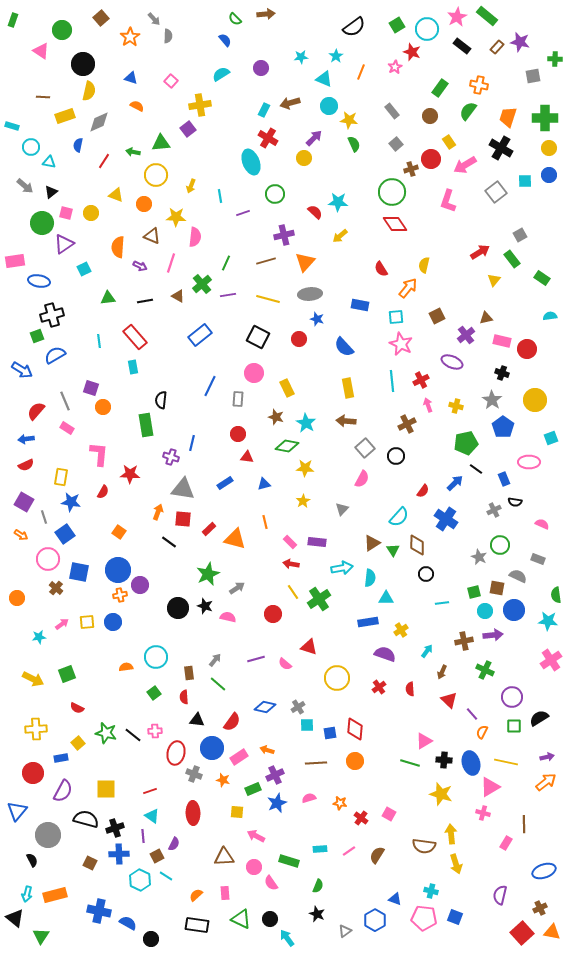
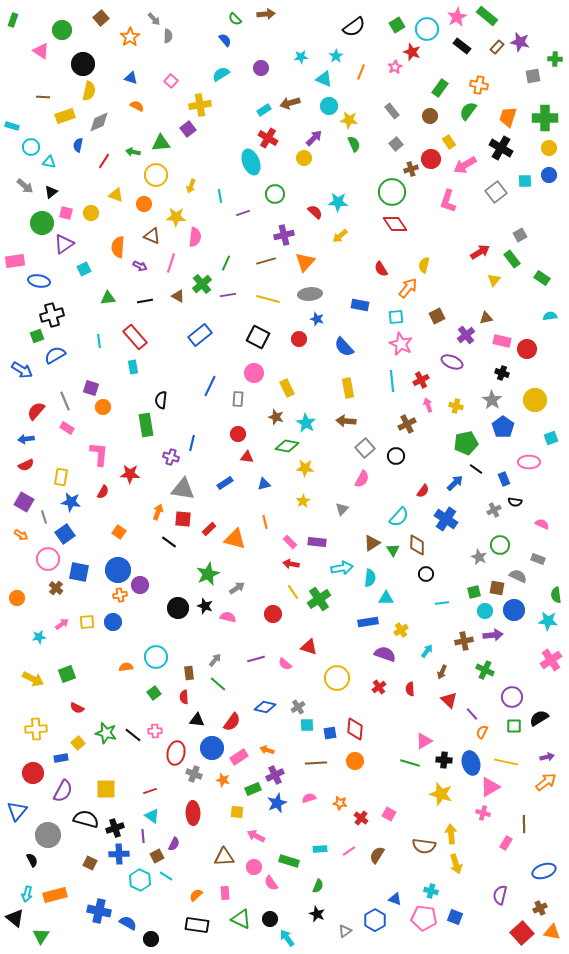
cyan rectangle at (264, 110): rotated 32 degrees clockwise
